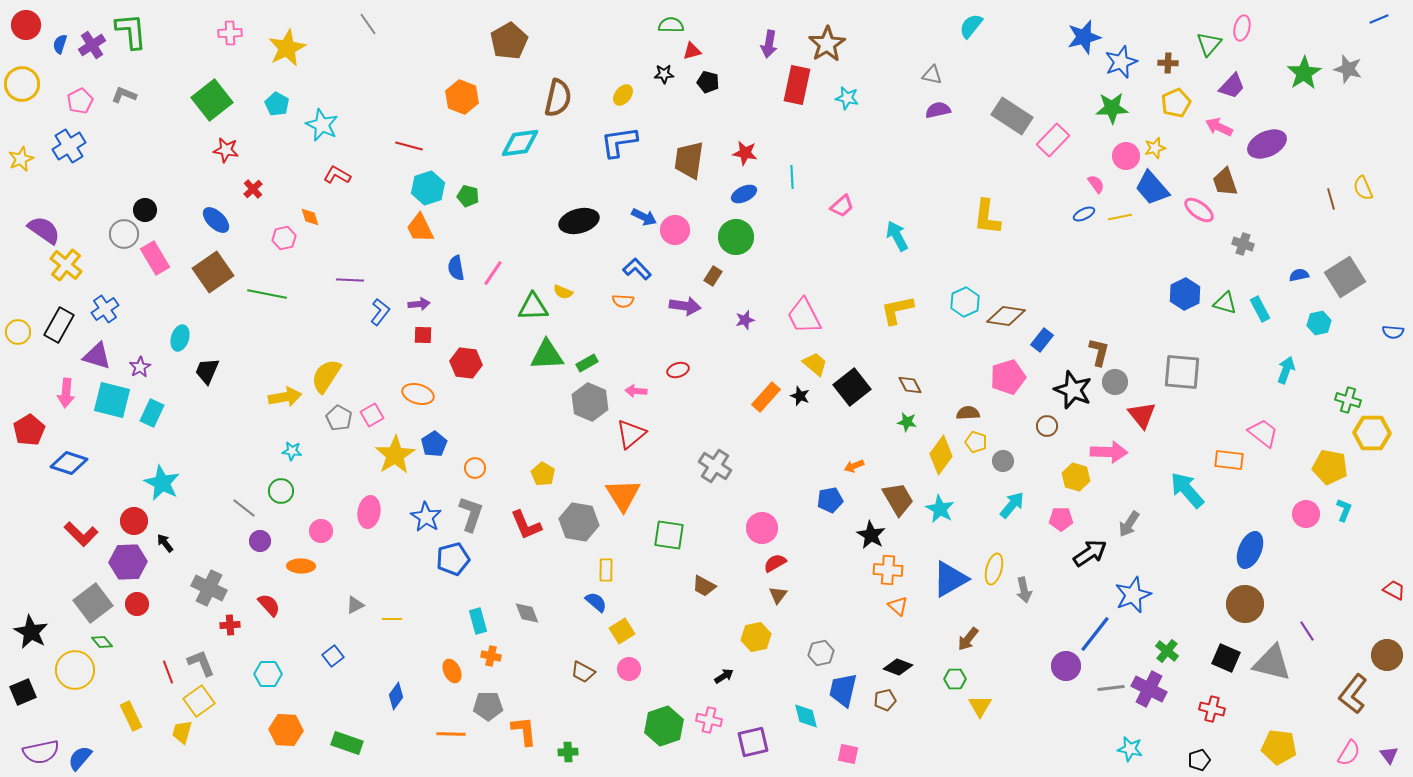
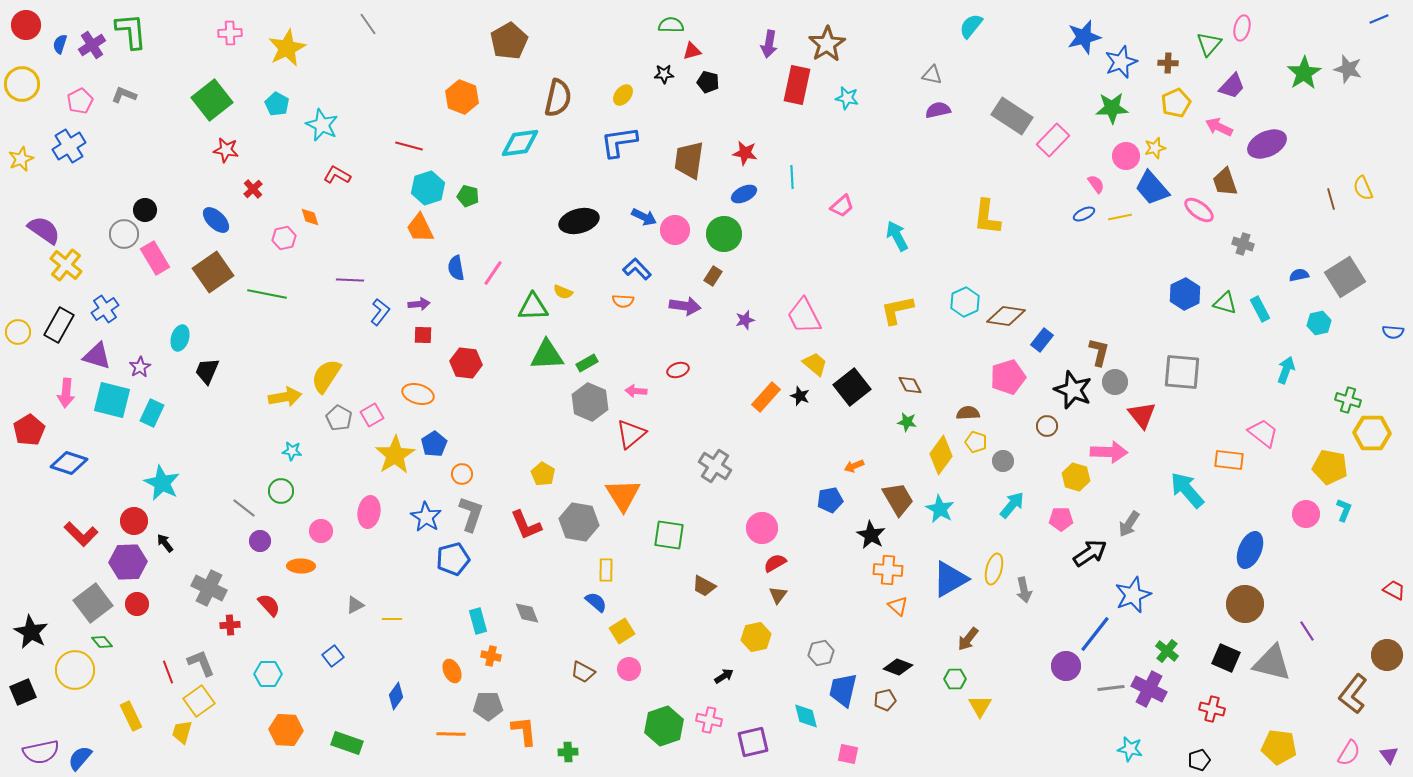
green circle at (736, 237): moved 12 px left, 3 px up
orange circle at (475, 468): moved 13 px left, 6 px down
